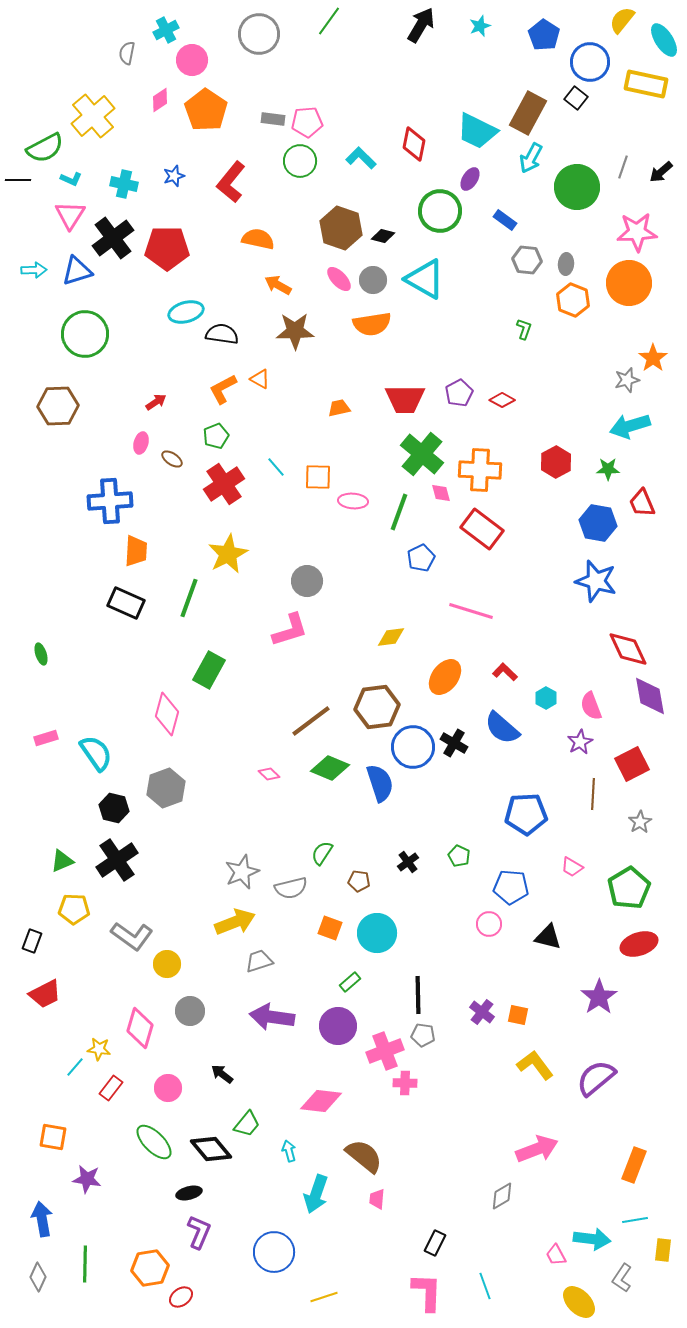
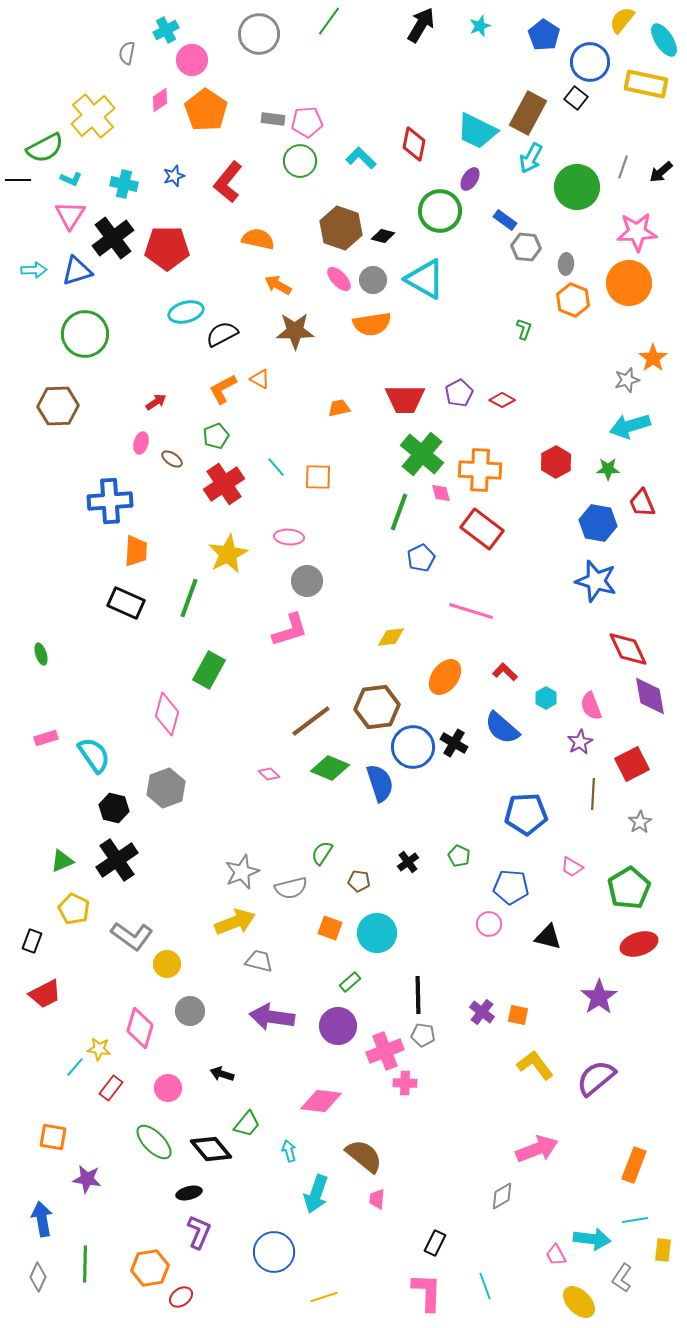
red L-shape at (231, 182): moved 3 px left
gray hexagon at (527, 260): moved 1 px left, 13 px up
black semicircle at (222, 334): rotated 36 degrees counterclockwise
pink ellipse at (353, 501): moved 64 px left, 36 px down
cyan semicircle at (96, 753): moved 2 px left, 2 px down
yellow pentagon at (74, 909): rotated 24 degrees clockwise
gray trapezoid at (259, 961): rotated 32 degrees clockwise
black arrow at (222, 1074): rotated 20 degrees counterclockwise
